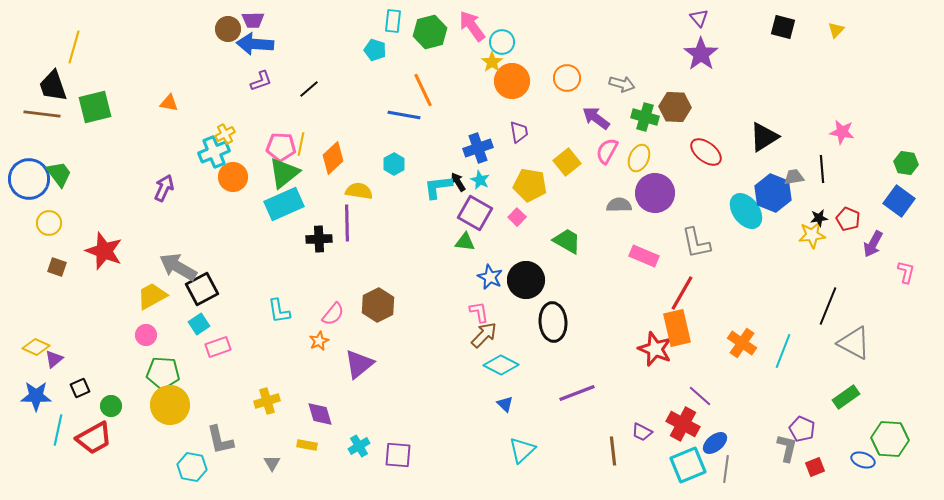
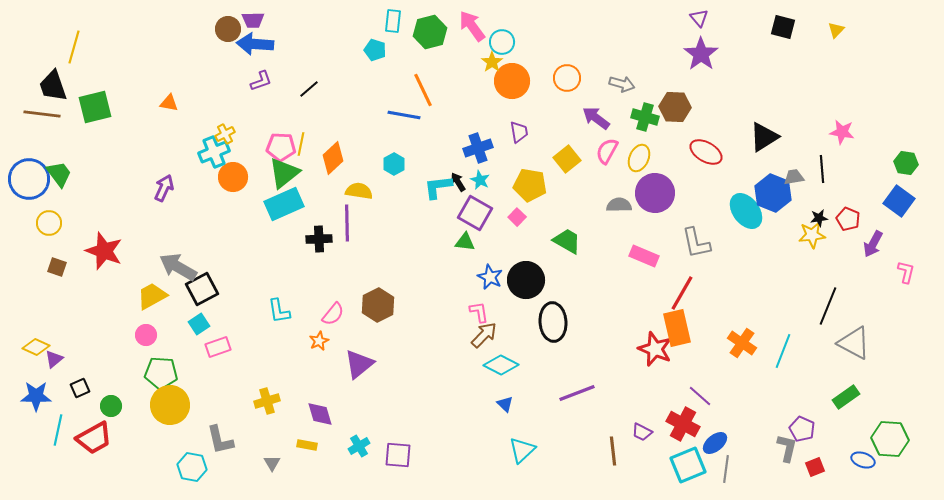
red ellipse at (706, 152): rotated 8 degrees counterclockwise
yellow square at (567, 162): moved 3 px up
green pentagon at (163, 373): moved 2 px left
